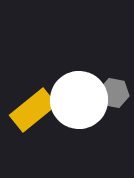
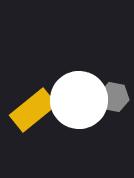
gray hexagon: moved 4 px down
